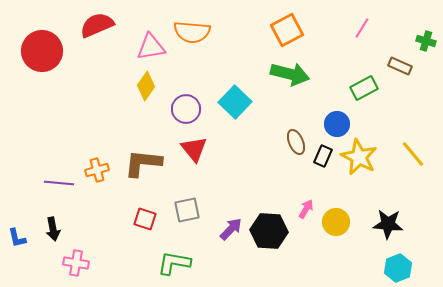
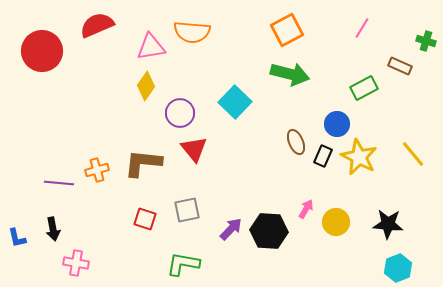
purple circle: moved 6 px left, 4 px down
green L-shape: moved 9 px right, 1 px down
